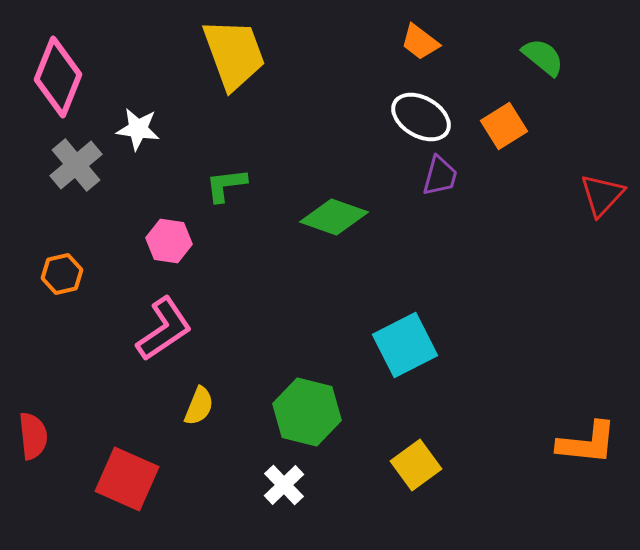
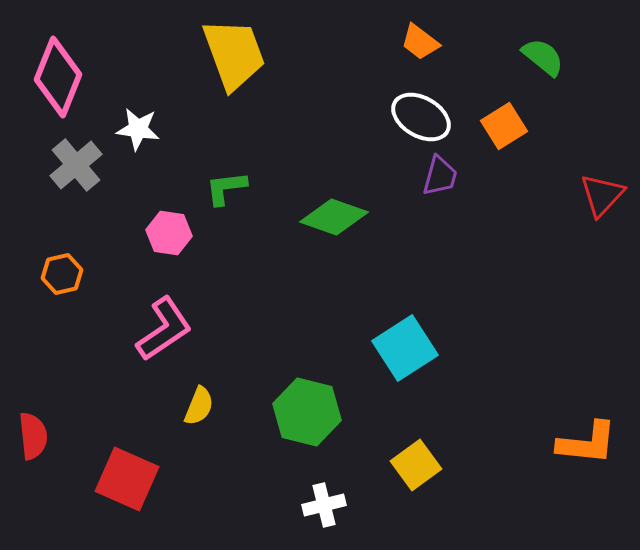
green L-shape: moved 3 px down
pink hexagon: moved 8 px up
cyan square: moved 3 px down; rotated 6 degrees counterclockwise
white cross: moved 40 px right, 20 px down; rotated 30 degrees clockwise
